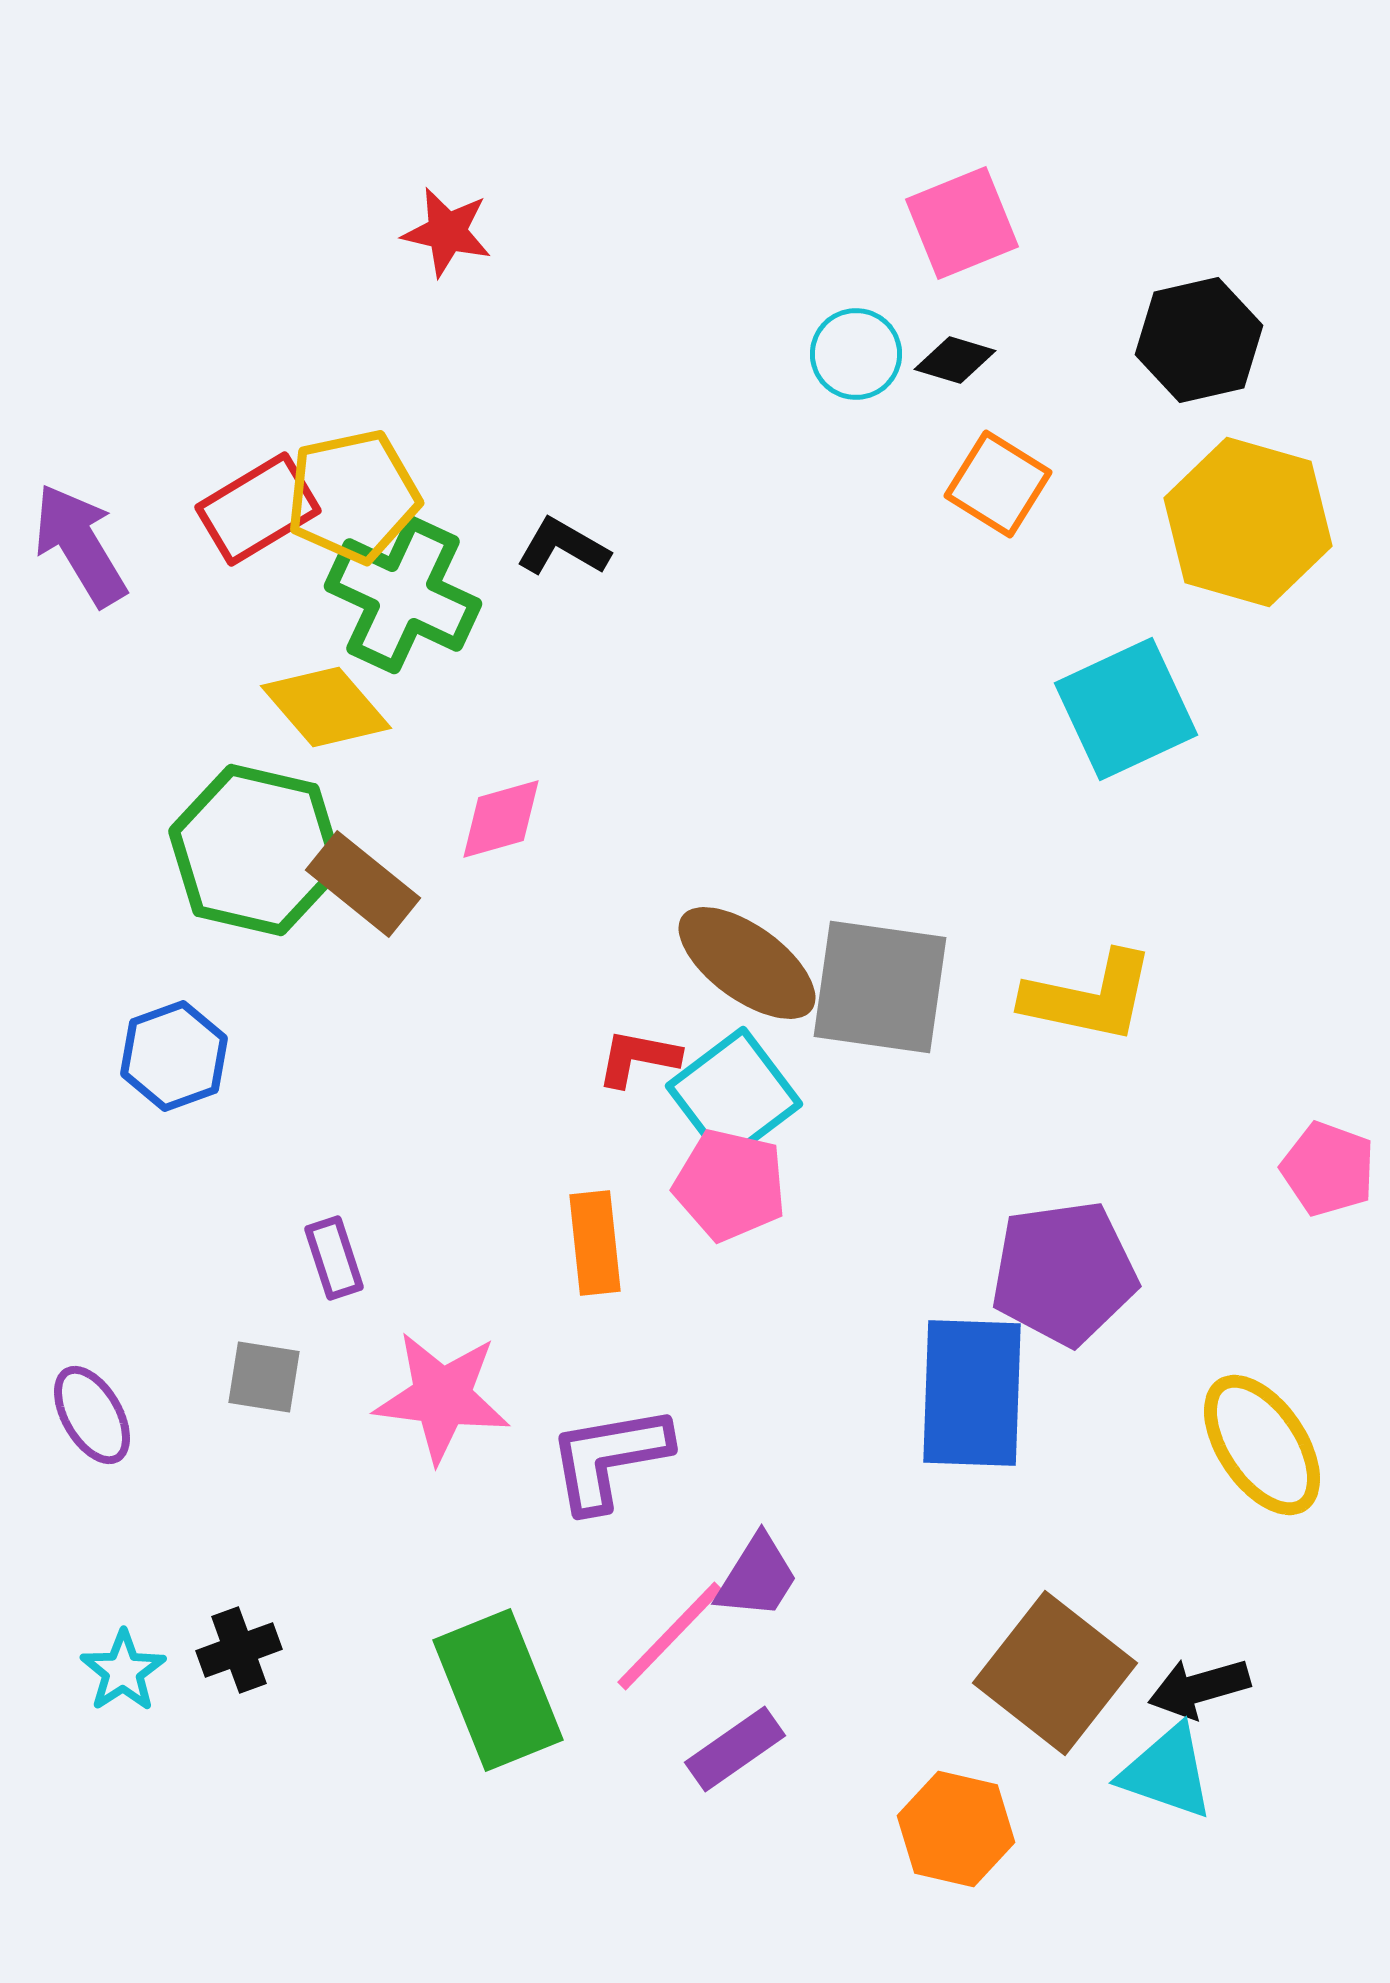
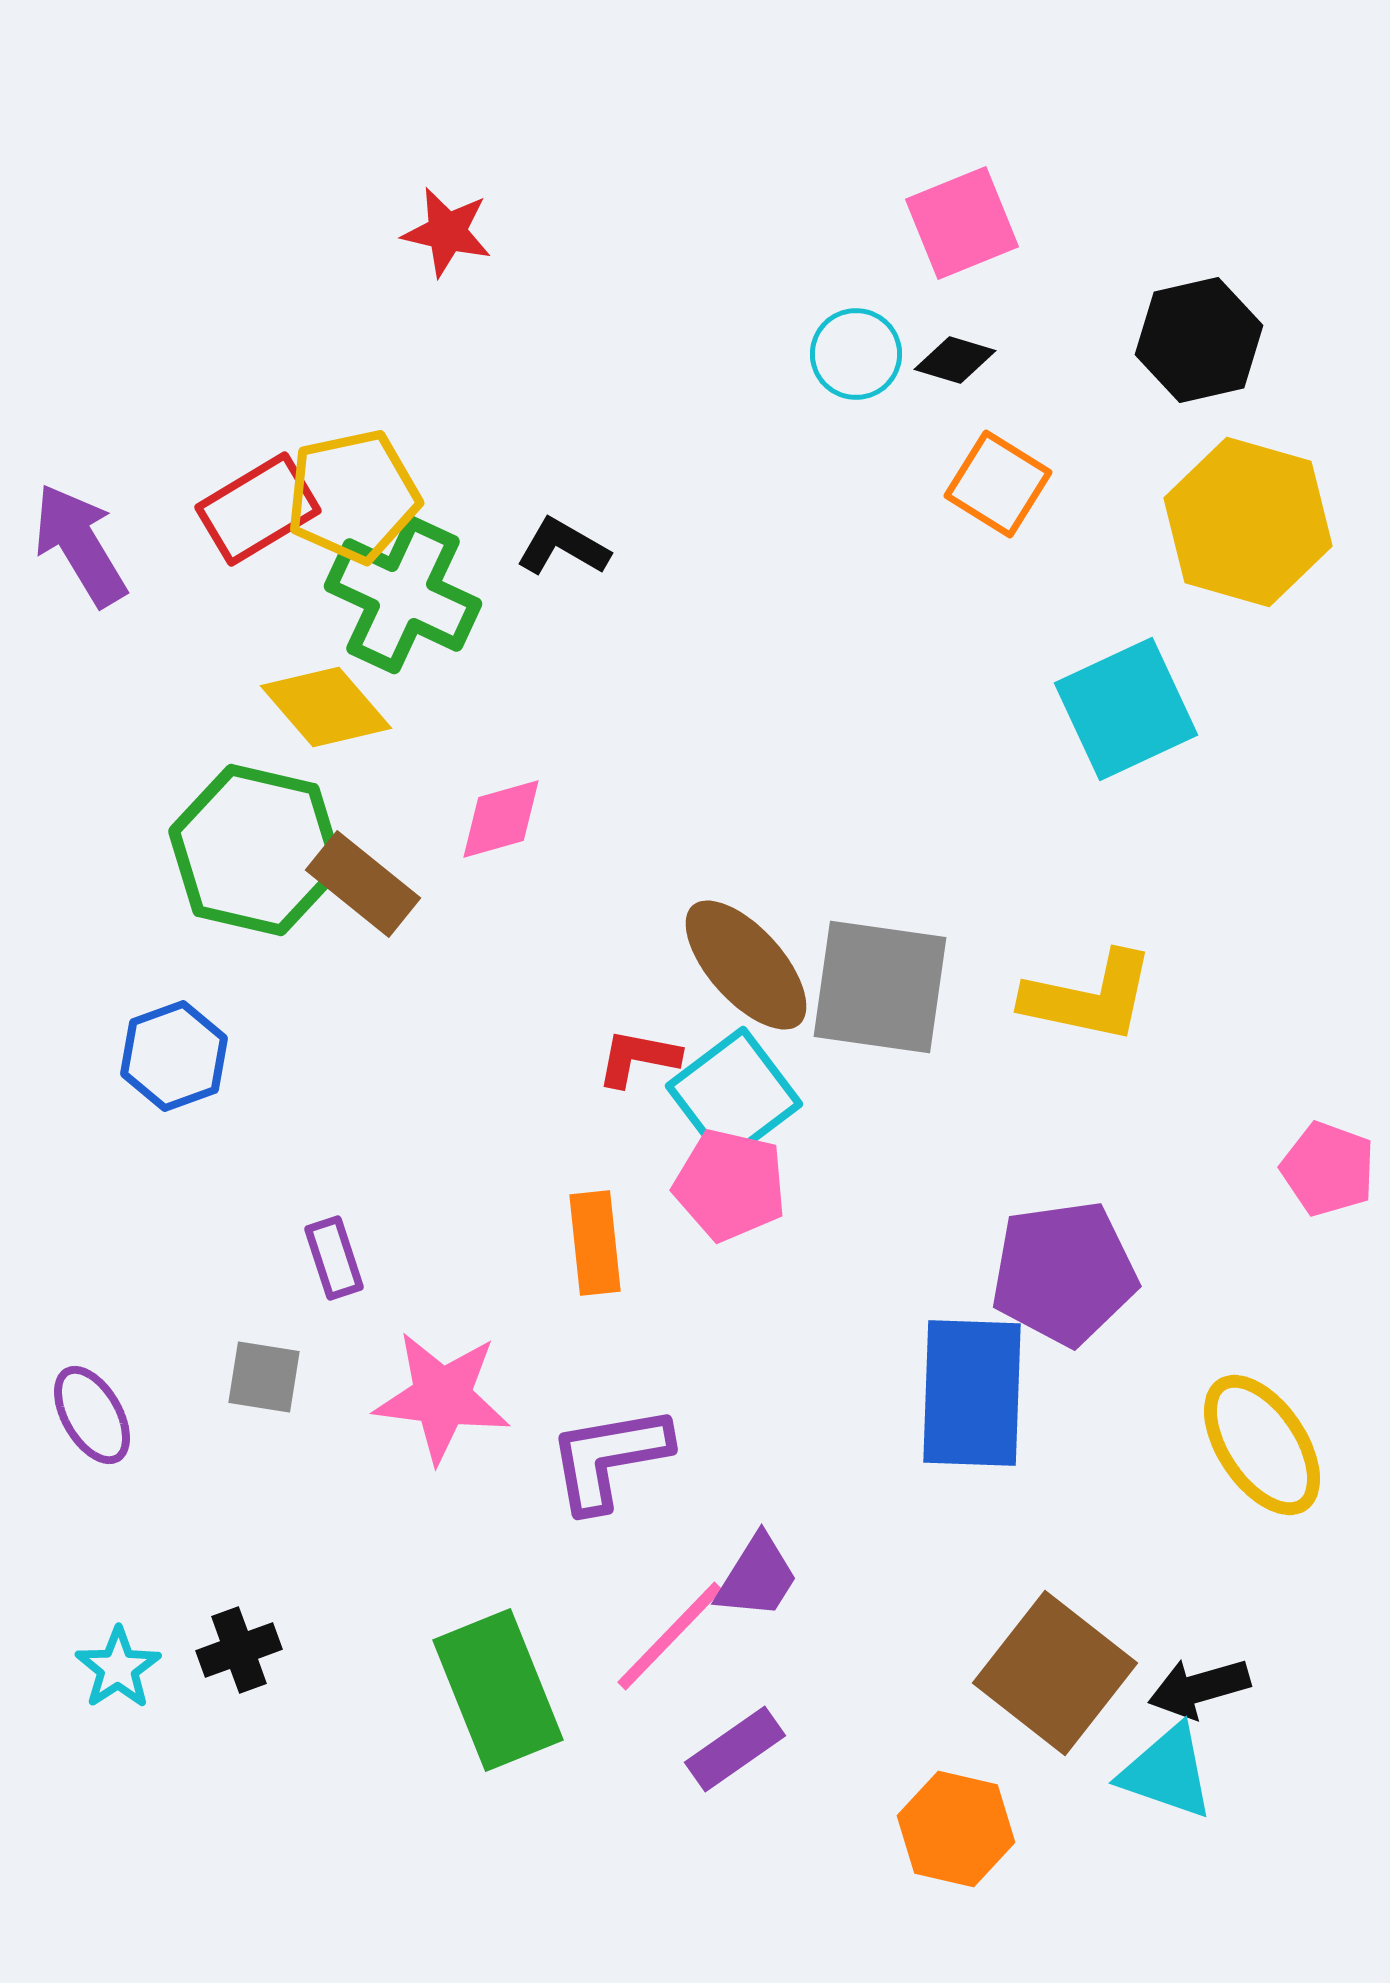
brown ellipse at (747, 963): moved 1 px left, 2 px down; rotated 12 degrees clockwise
cyan star at (123, 1671): moved 5 px left, 3 px up
